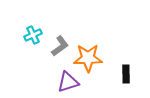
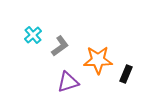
cyan cross: rotated 18 degrees counterclockwise
orange star: moved 10 px right, 2 px down
black rectangle: rotated 24 degrees clockwise
